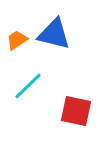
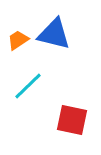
orange trapezoid: moved 1 px right
red square: moved 4 px left, 9 px down
